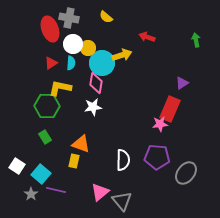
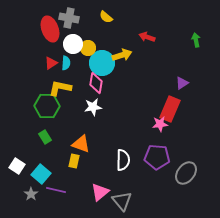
cyan semicircle: moved 5 px left
